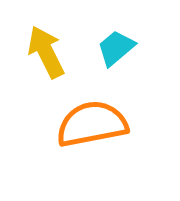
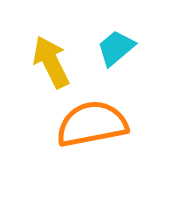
yellow arrow: moved 5 px right, 10 px down
